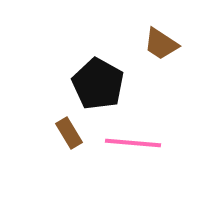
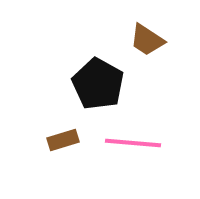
brown trapezoid: moved 14 px left, 4 px up
brown rectangle: moved 6 px left, 7 px down; rotated 76 degrees counterclockwise
